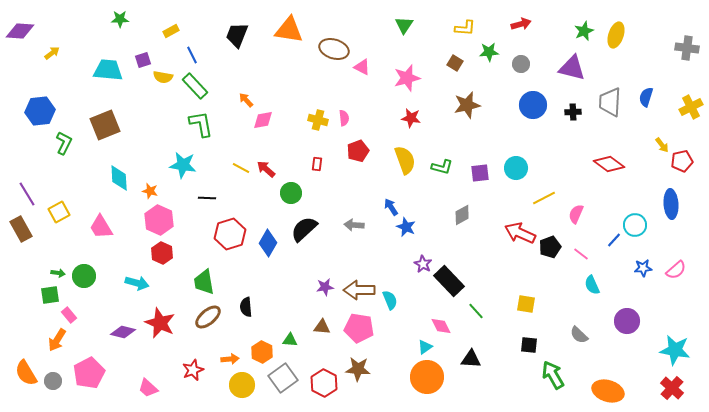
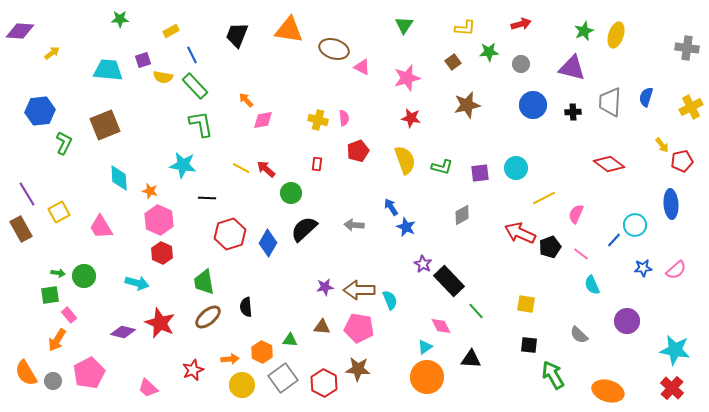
brown square at (455, 63): moved 2 px left, 1 px up; rotated 21 degrees clockwise
